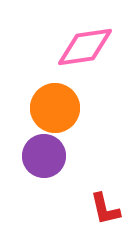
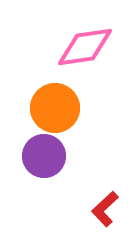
red L-shape: rotated 60 degrees clockwise
